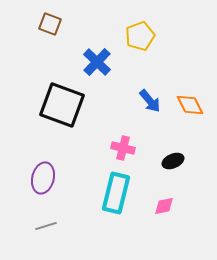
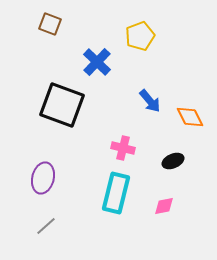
orange diamond: moved 12 px down
gray line: rotated 25 degrees counterclockwise
